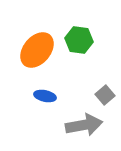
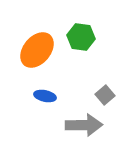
green hexagon: moved 2 px right, 3 px up
gray arrow: rotated 9 degrees clockwise
